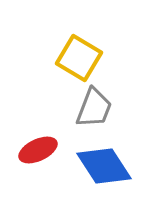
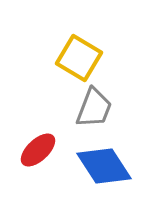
red ellipse: rotated 18 degrees counterclockwise
